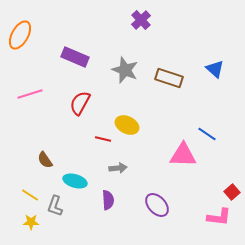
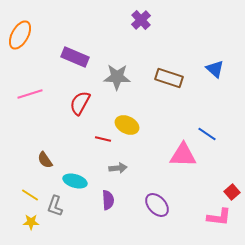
gray star: moved 8 px left, 7 px down; rotated 20 degrees counterclockwise
